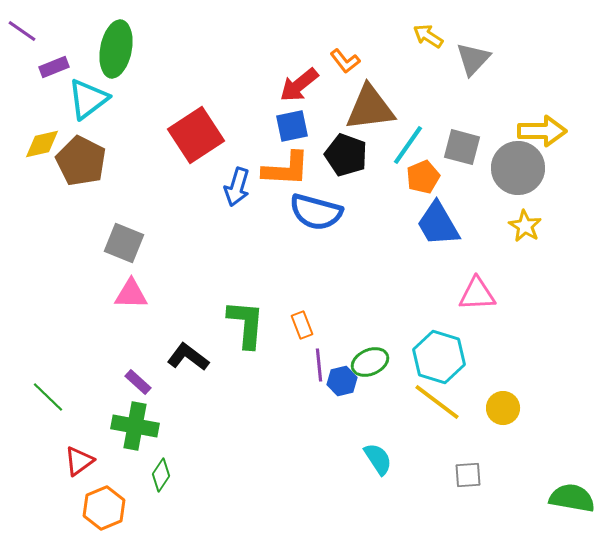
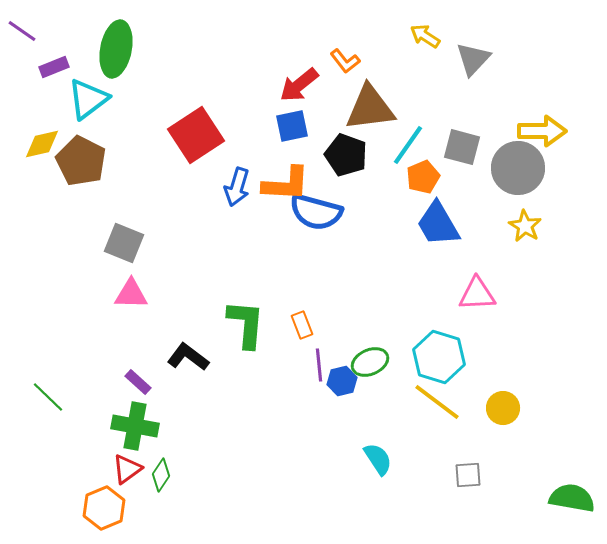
yellow arrow at (428, 36): moved 3 px left
orange L-shape at (286, 169): moved 15 px down
red triangle at (79, 461): moved 48 px right, 8 px down
